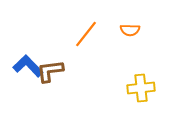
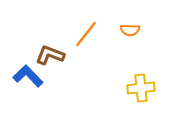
blue L-shape: moved 10 px down
brown L-shape: moved 16 px up; rotated 28 degrees clockwise
